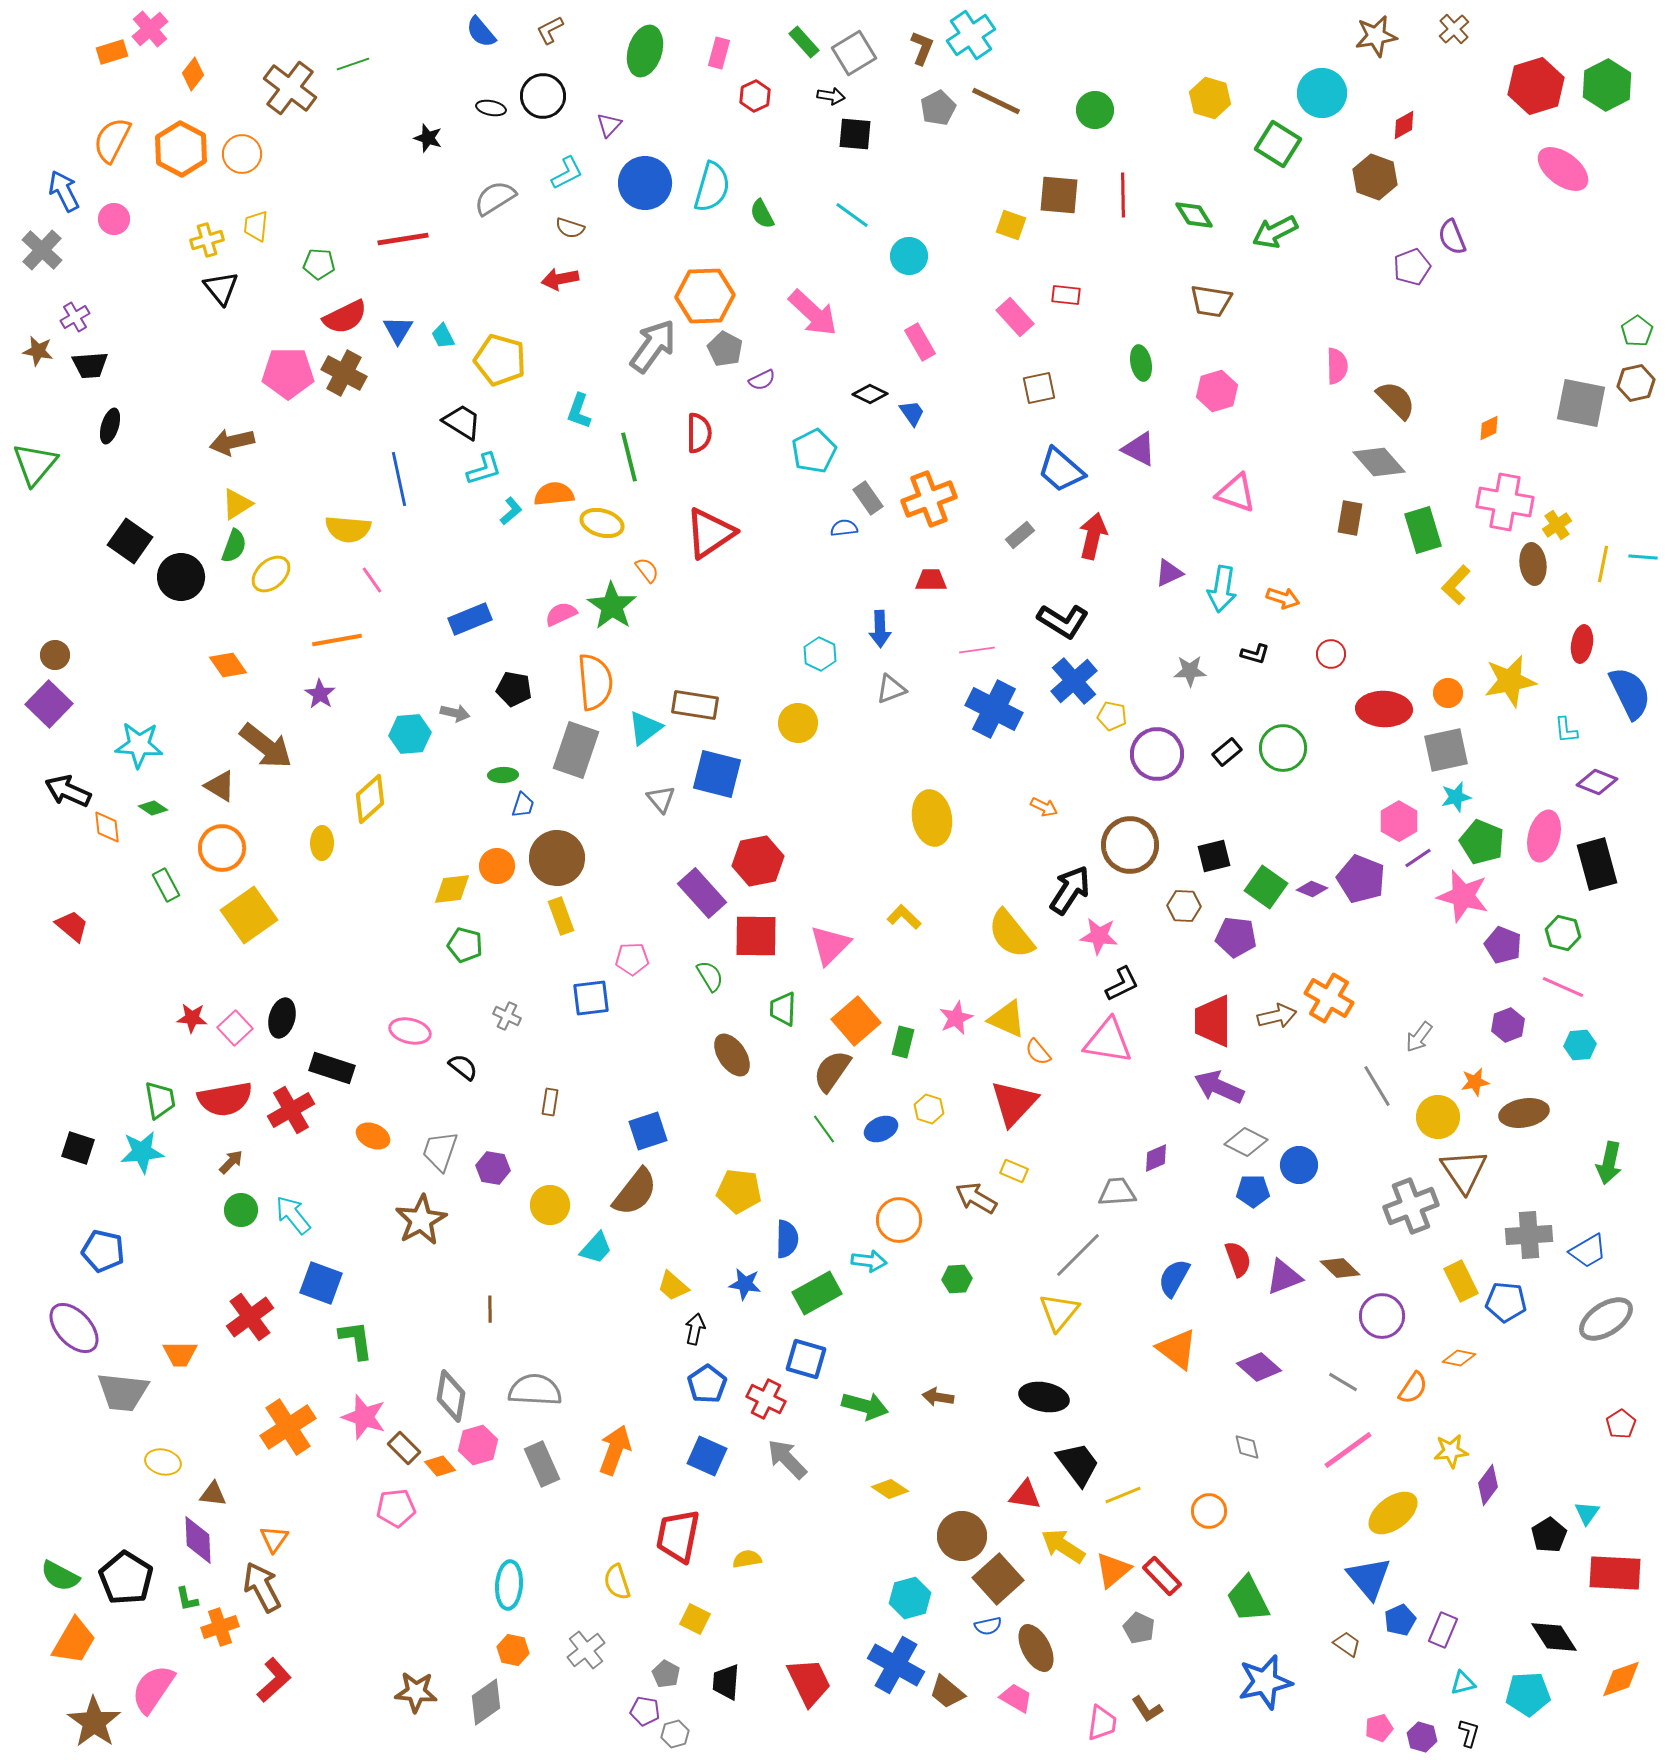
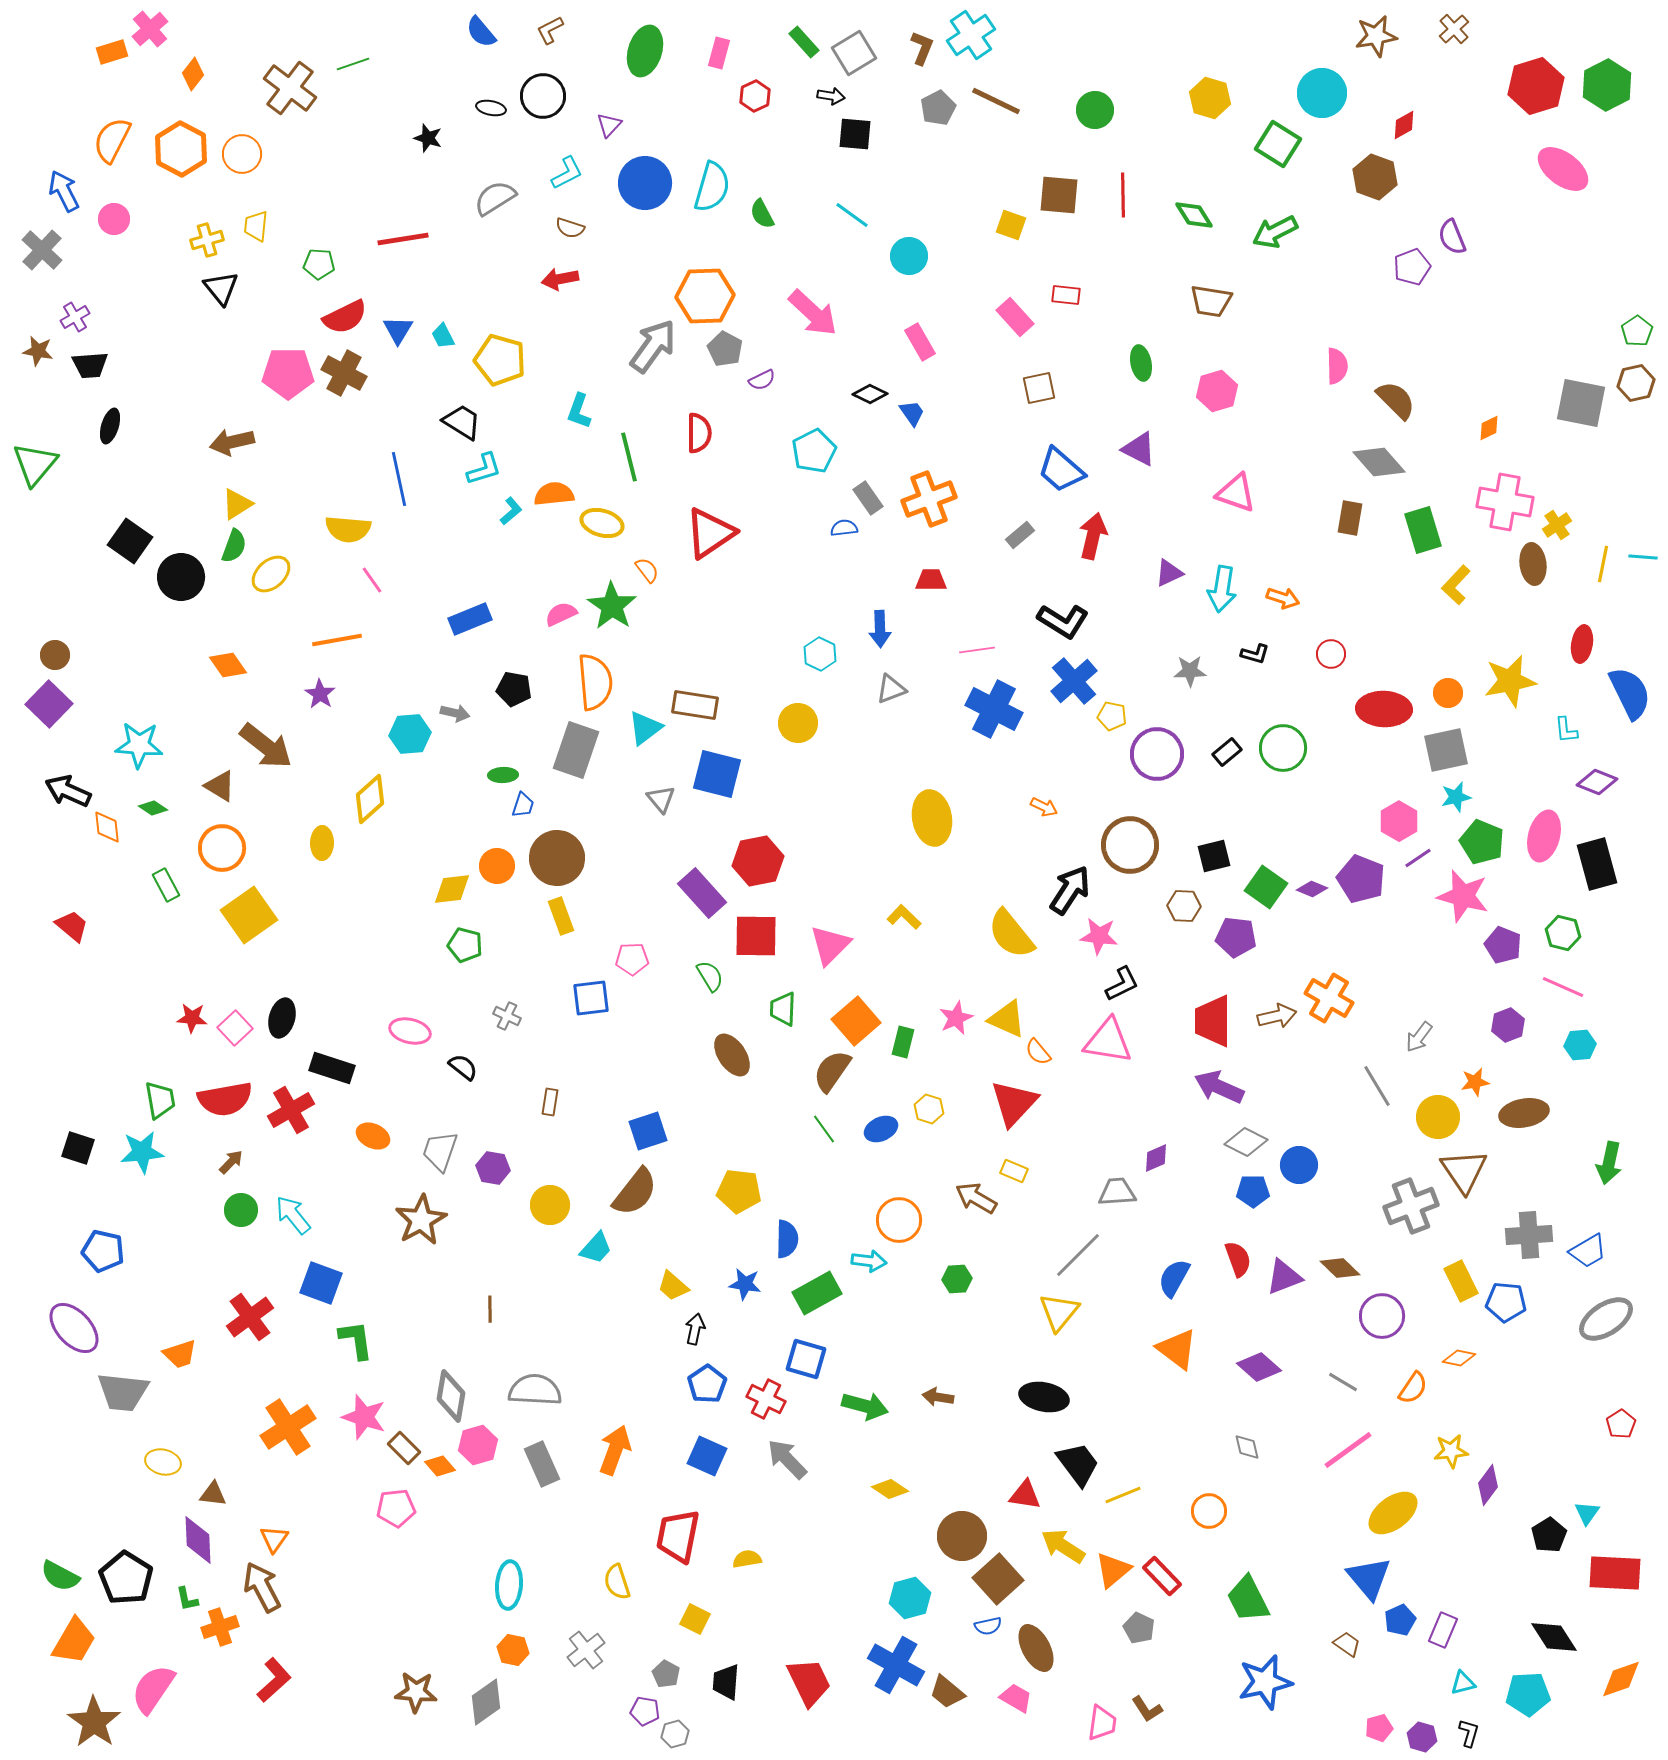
orange trapezoid at (180, 1354): rotated 18 degrees counterclockwise
